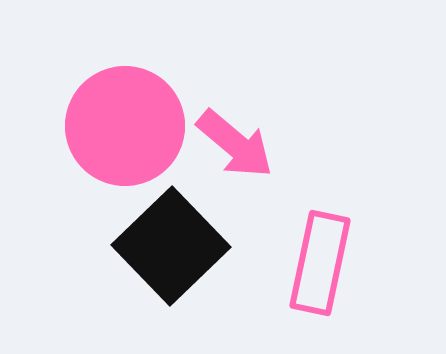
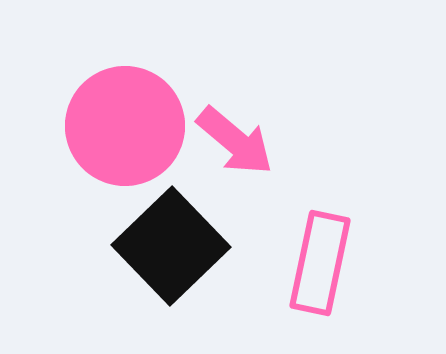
pink arrow: moved 3 px up
